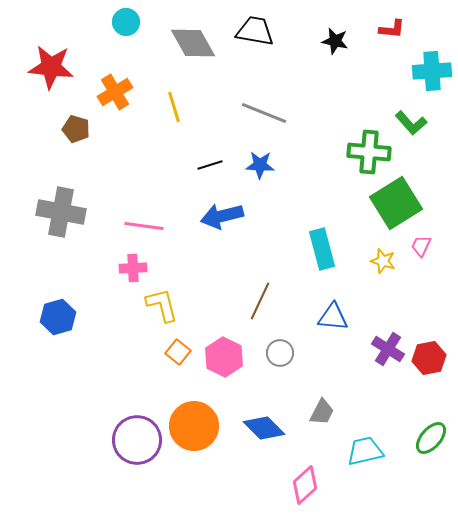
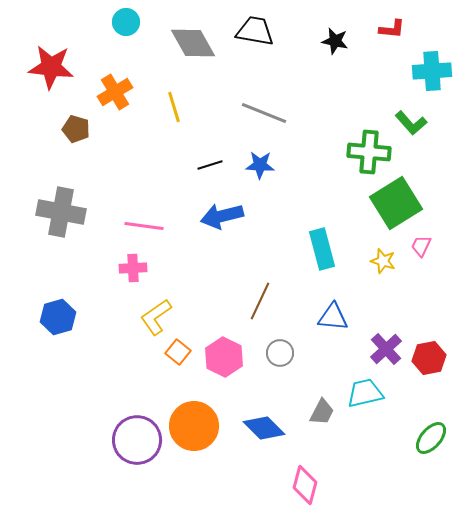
yellow L-shape: moved 6 px left, 12 px down; rotated 111 degrees counterclockwise
purple cross: moved 2 px left; rotated 16 degrees clockwise
cyan trapezoid: moved 58 px up
pink diamond: rotated 33 degrees counterclockwise
